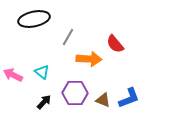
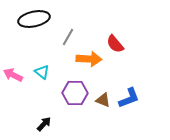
black arrow: moved 22 px down
